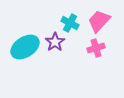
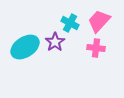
pink cross: rotated 24 degrees clockwise
